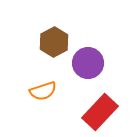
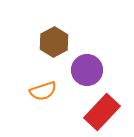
purple circle: moved 1 px left, 7 px down
red rectangle: moved 2 px right
